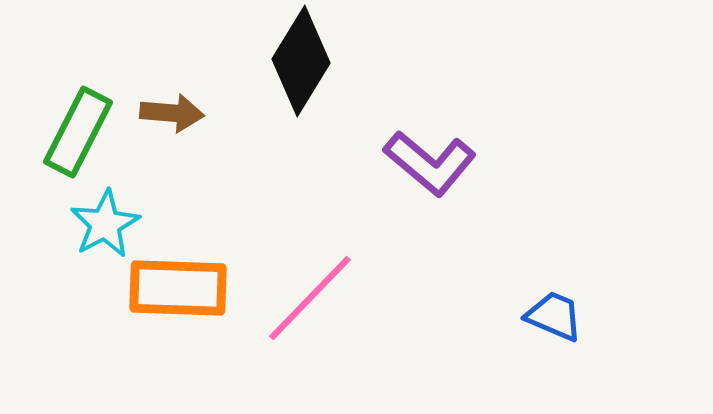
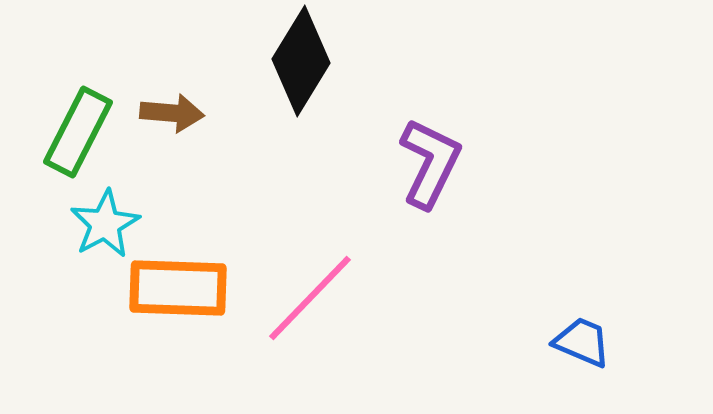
purple L-shape: rotated 104 degrees counterclockwise
blue trapezoid: moved 28 px right, 26 px down
